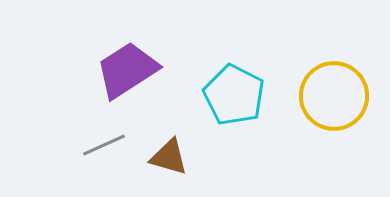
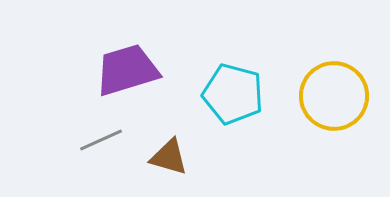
purple trapezoid: rotated 16 degrees clockwise
cyan pentagon: moved 1 px left, 1 px up; rotated 12 degrees counterclockwise
gray line: moved 3 px left, 5 px up
